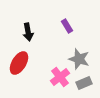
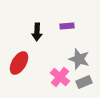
purple rectangle: rotated 64 degrees counterclockwise
black arrow: moved 9 px right; rotated 12 degrees clockwise
pink cross: rotated 12 degrees counterclockwise
gray rectangle: moved 1 px up
